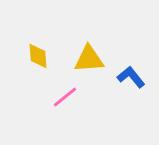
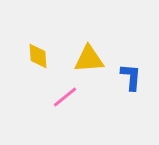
blue L-shape: rotated 44 degrees clockwise
